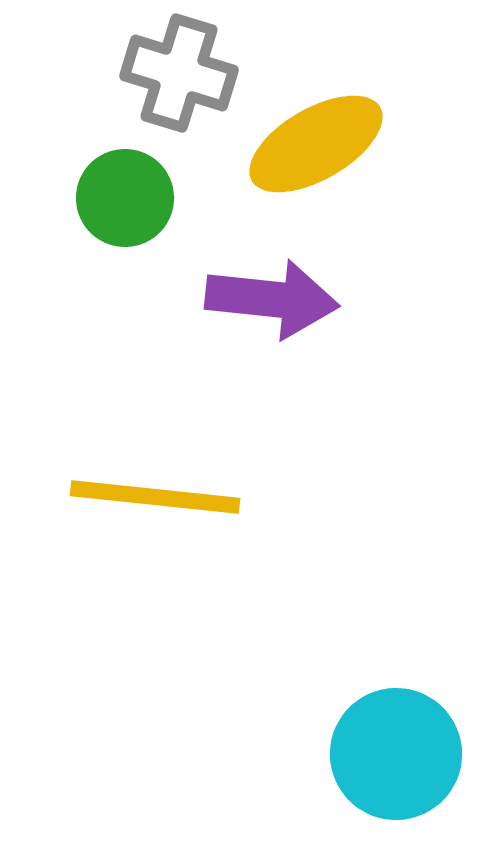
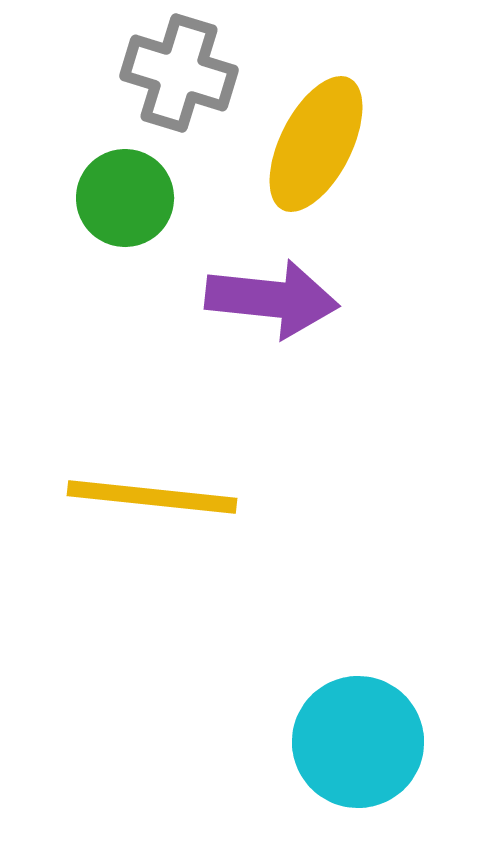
yellow ellipse: rotated 33 degrees counterclockwise
yellow line: moved 3 px left
cyan circle: moved 38 px left, 12 px up
